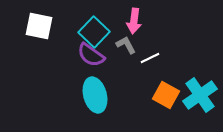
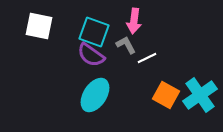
cyan square: rotated 24 degrees counterclockwise
white line: moved 3 px left
cyan ellipse: rotated 48 degrees clockwise
